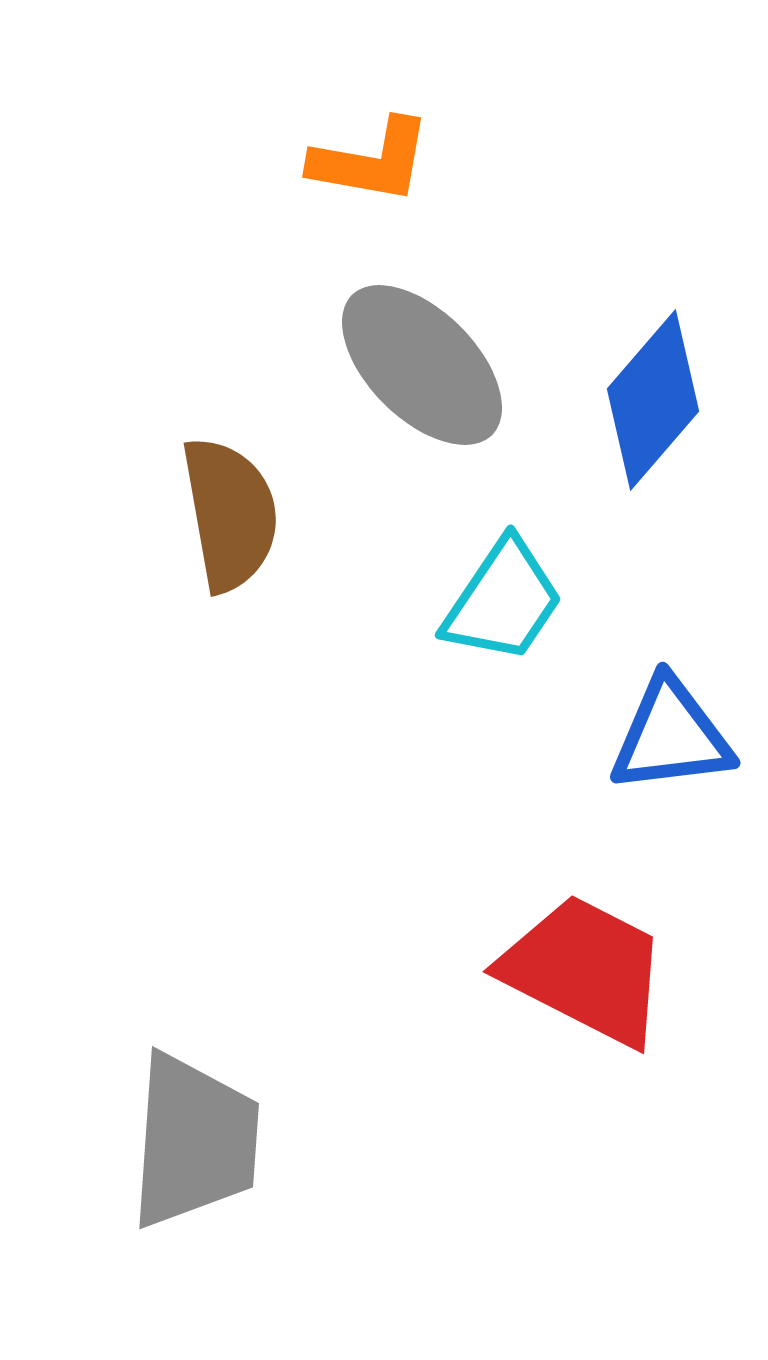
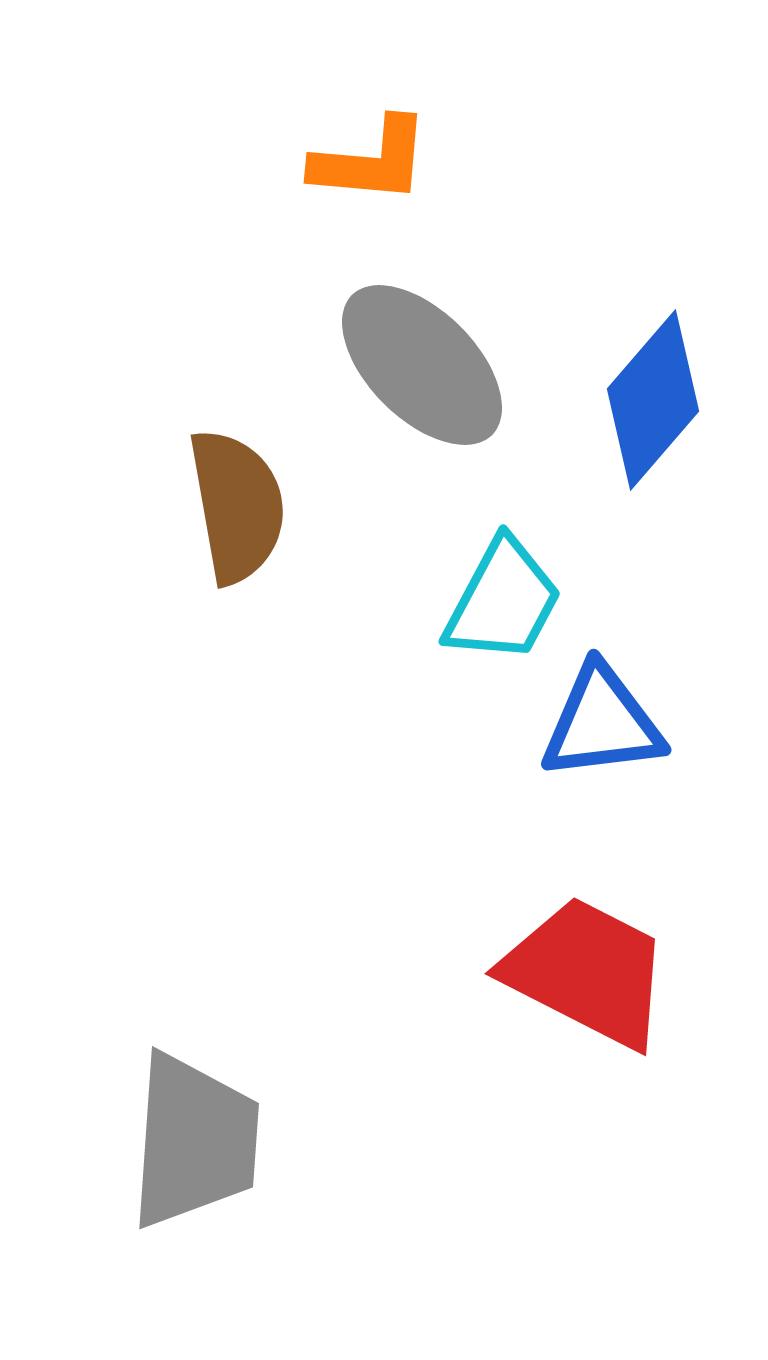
orange L-shape: rotated 5 degrees counterclockwise
brown semicircle: moved 7 px right, 8 px up
cyan trapezoid: rotated 6 degrees counterclockwise
blue triangle: moved 69 px left, 13 px up
red trapezoid: moved 2 px right, 2 px down
